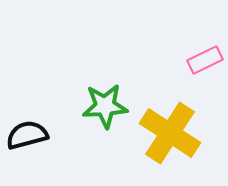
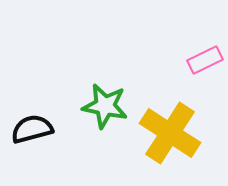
green star: rotated 15 degrees clockwise
black semicircle: moved 5 px right, 6 px up
